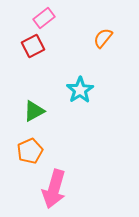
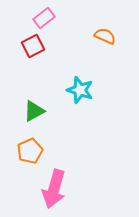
orange semicircle: moved 2 px right, 2 px up; rotated 75 degrees clockwise
cyan star: rotated 20 degrees counterclockwise
